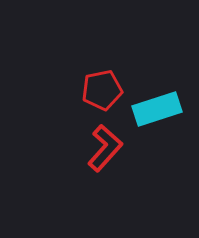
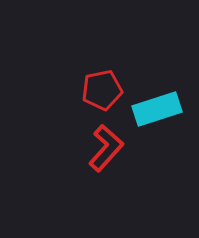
red L-shape: moved 1 px right
